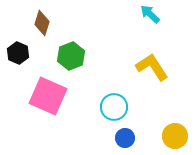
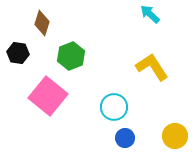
black hexagon: rotated 15 degrees counterclockwise
pink square: rotated 15 degrees clockwise
